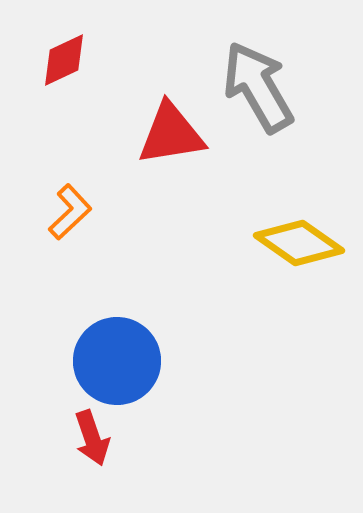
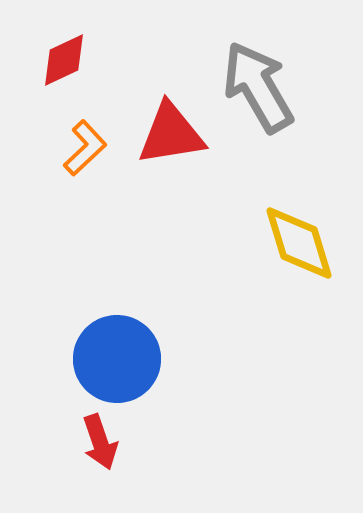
orange L-shape: moved 15 px right, 64 px up
yellow diamond: rotated 38 degrees clockwise
blue circle: moved 2 px up
red arrow: moved 8 px right, 4 px down
